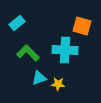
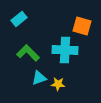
cyan rectangle: moved 2 px right, 4 px up
